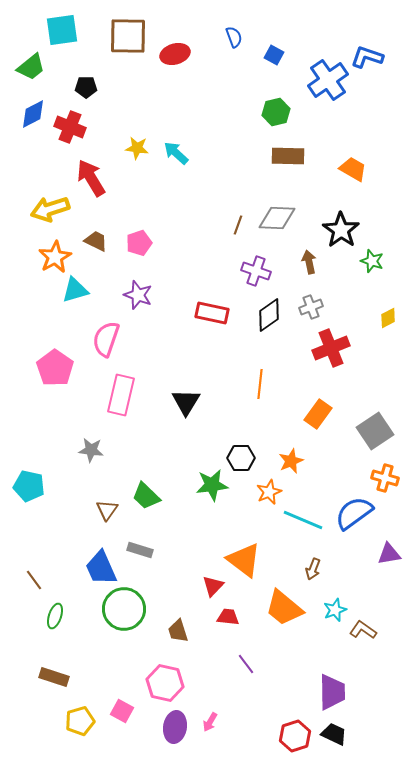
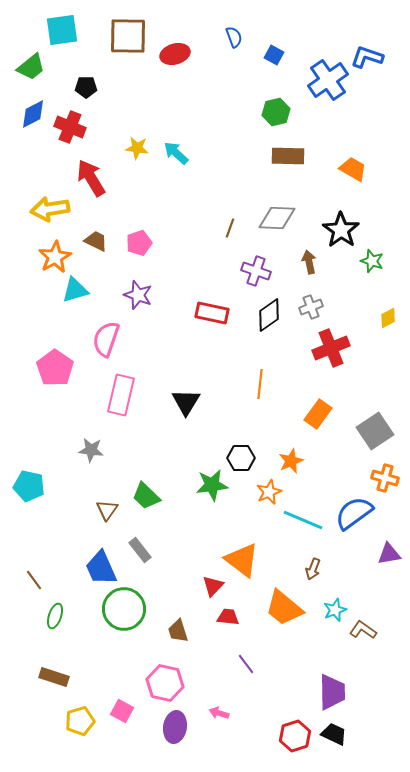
yellow arrow at (50, 209): rotated 9 degrees clockwise
brown line at (238, 225): moved 8 px left, 3 px down
gray rectangle at (140, 550): rotated 35 degrees clockwise
orange triangle at (244, 560): moved 2 px left
pink arrow at (210, 722): moved 9 px right, 9 px up; rotated 78 degrees clockwise
